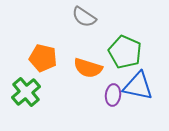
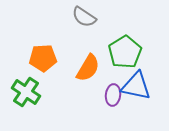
green pentagon: rotated 16 degrees clockwise
orange pentagon: rotated 16 degrees counterclockwise
orange semicircle: rotated 76 degrees counterclockwise
blue triangle: moved 2 px left
green cross: rotated 16 degrees counterclockwise
